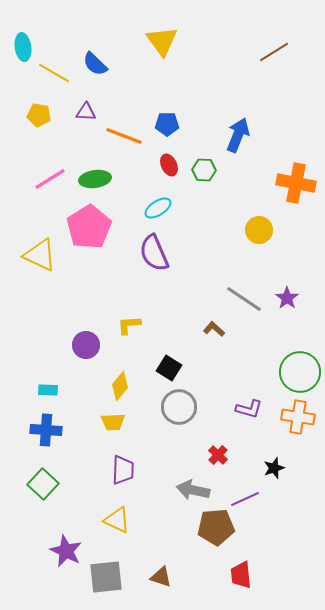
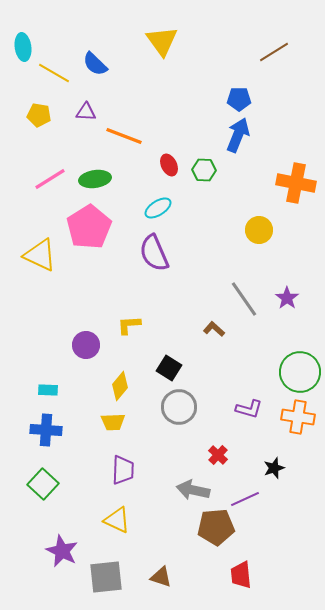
blue pentagon at (167, 124): moved 72 px right, 25 px up
gray line at (244, 299): rotated 21 degrees clockwise
purple star at (66, 551): moved 4 px left
